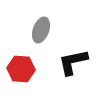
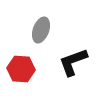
black L-shape: rotated 8 degrees counterclockwise
